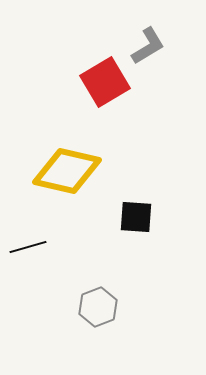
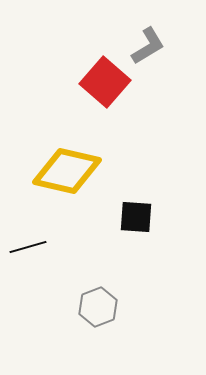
red square: rotated 18 degrees counterclockwise
